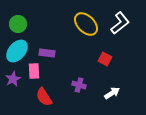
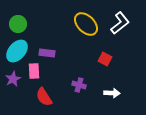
white arrow: rotated 35 degrees clockwise
